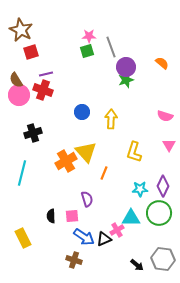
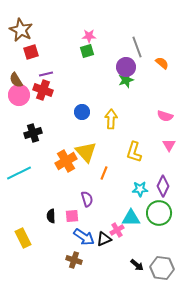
gray line: moved 26 px right
cyan line: moved 3 px left; rotated 50 degrees clockwise
gray hexagon: moved 1 px left, 9 px down
